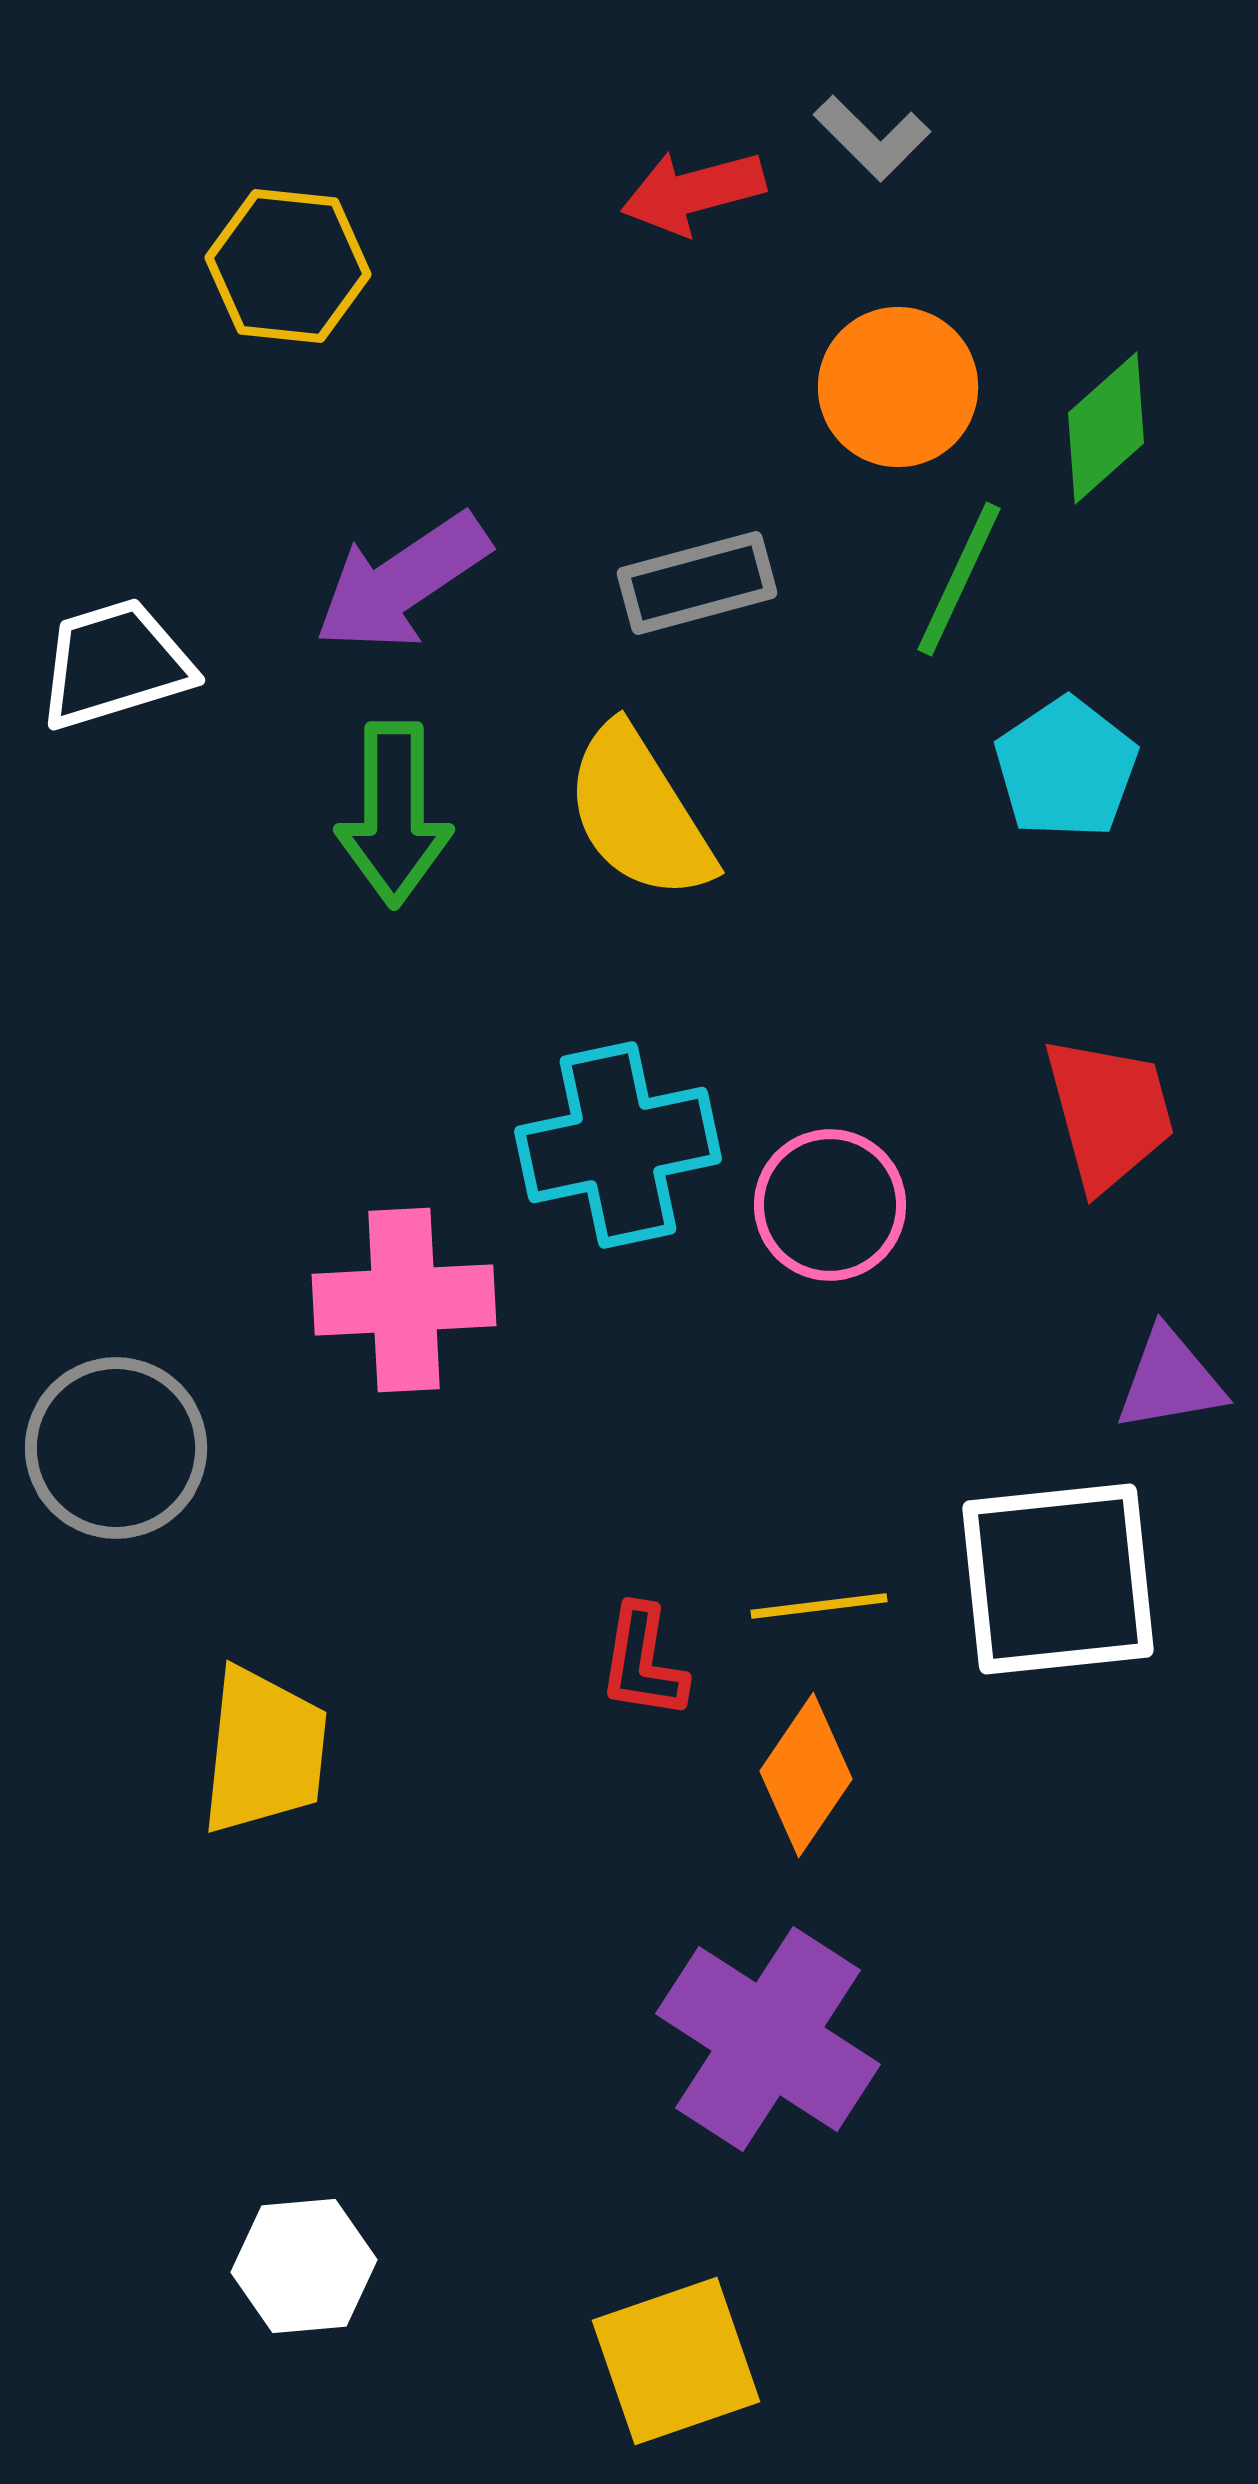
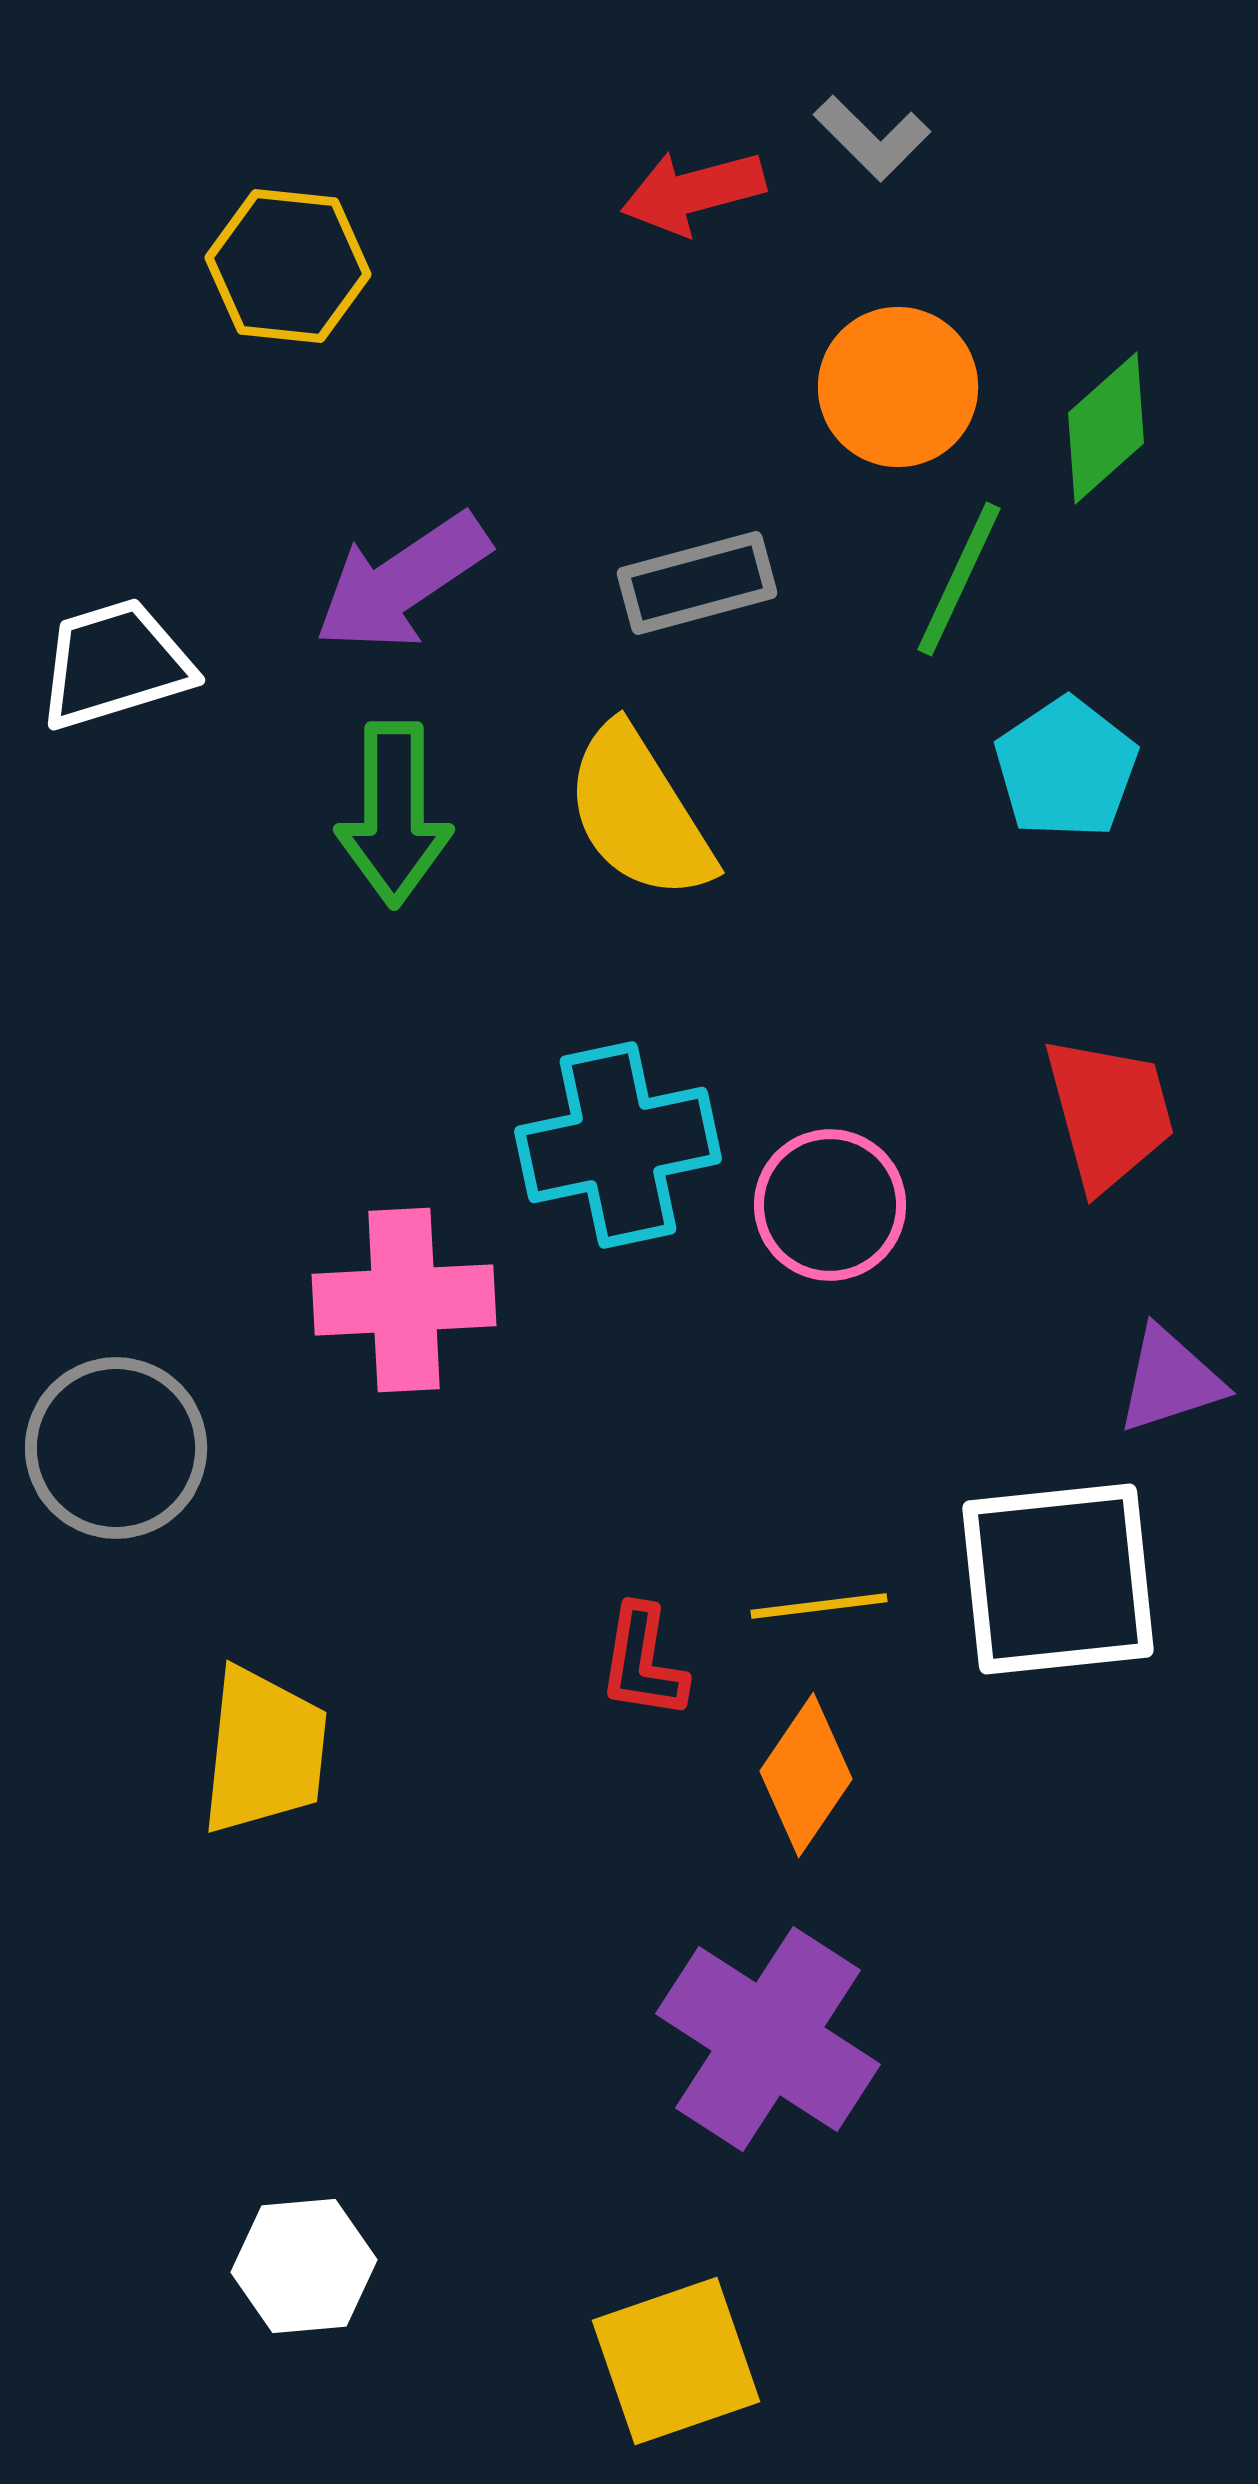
purple triangle: rotated 8 degrees counterclockwise
